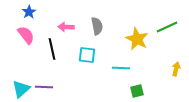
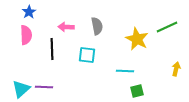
pink semicircle: rotated 36 degrees clockwise
black line: rotated 10 degrees clockwise
cyan line: moved 4 px right, 3 px down
